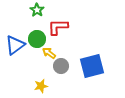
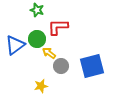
green star: rotated 16 degrees counterclockwise
